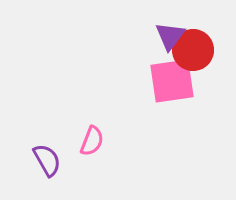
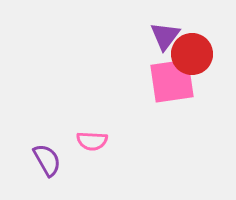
purple triangle: moved 5 px left
red circle: moved 1 px left, 4 px down
pink semicircle: rotated 72 degrees clockwise
